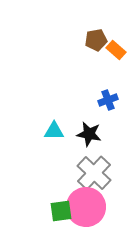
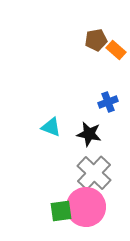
blue cross: moved 2 px down
cyan triangle: moved 3 px left, 4 px up; rotated 20 degrees clockwise
